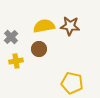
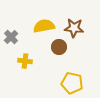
brown star: moved 4 px right, 2 px down
brown circle: moved 20 px right, 2 px up
yellow cross: moved 9 px right; rotated 16 degrees clockwise
